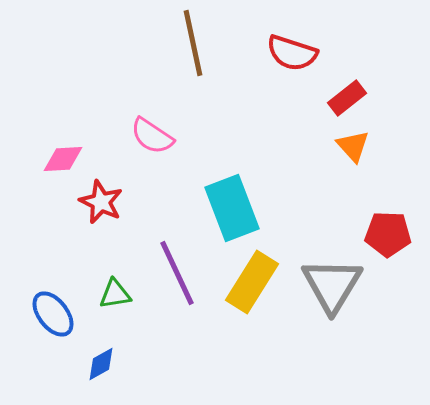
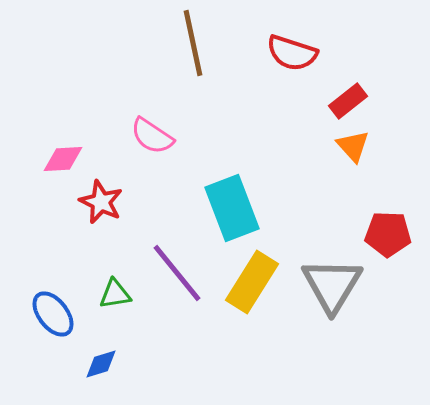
red rectangle: moved 1 px right, 3 px down
purple line: rotated 14 degrees counterclockwise
blue diamond: rotated 12 degrees clockwise
